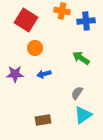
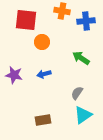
red square: rotated 25 degrees counterclockwise
orange circle: moved 7 px right, 6 px up
purple star: moved 1 px left, 1 px down; rotated 12 degrees clockwise
